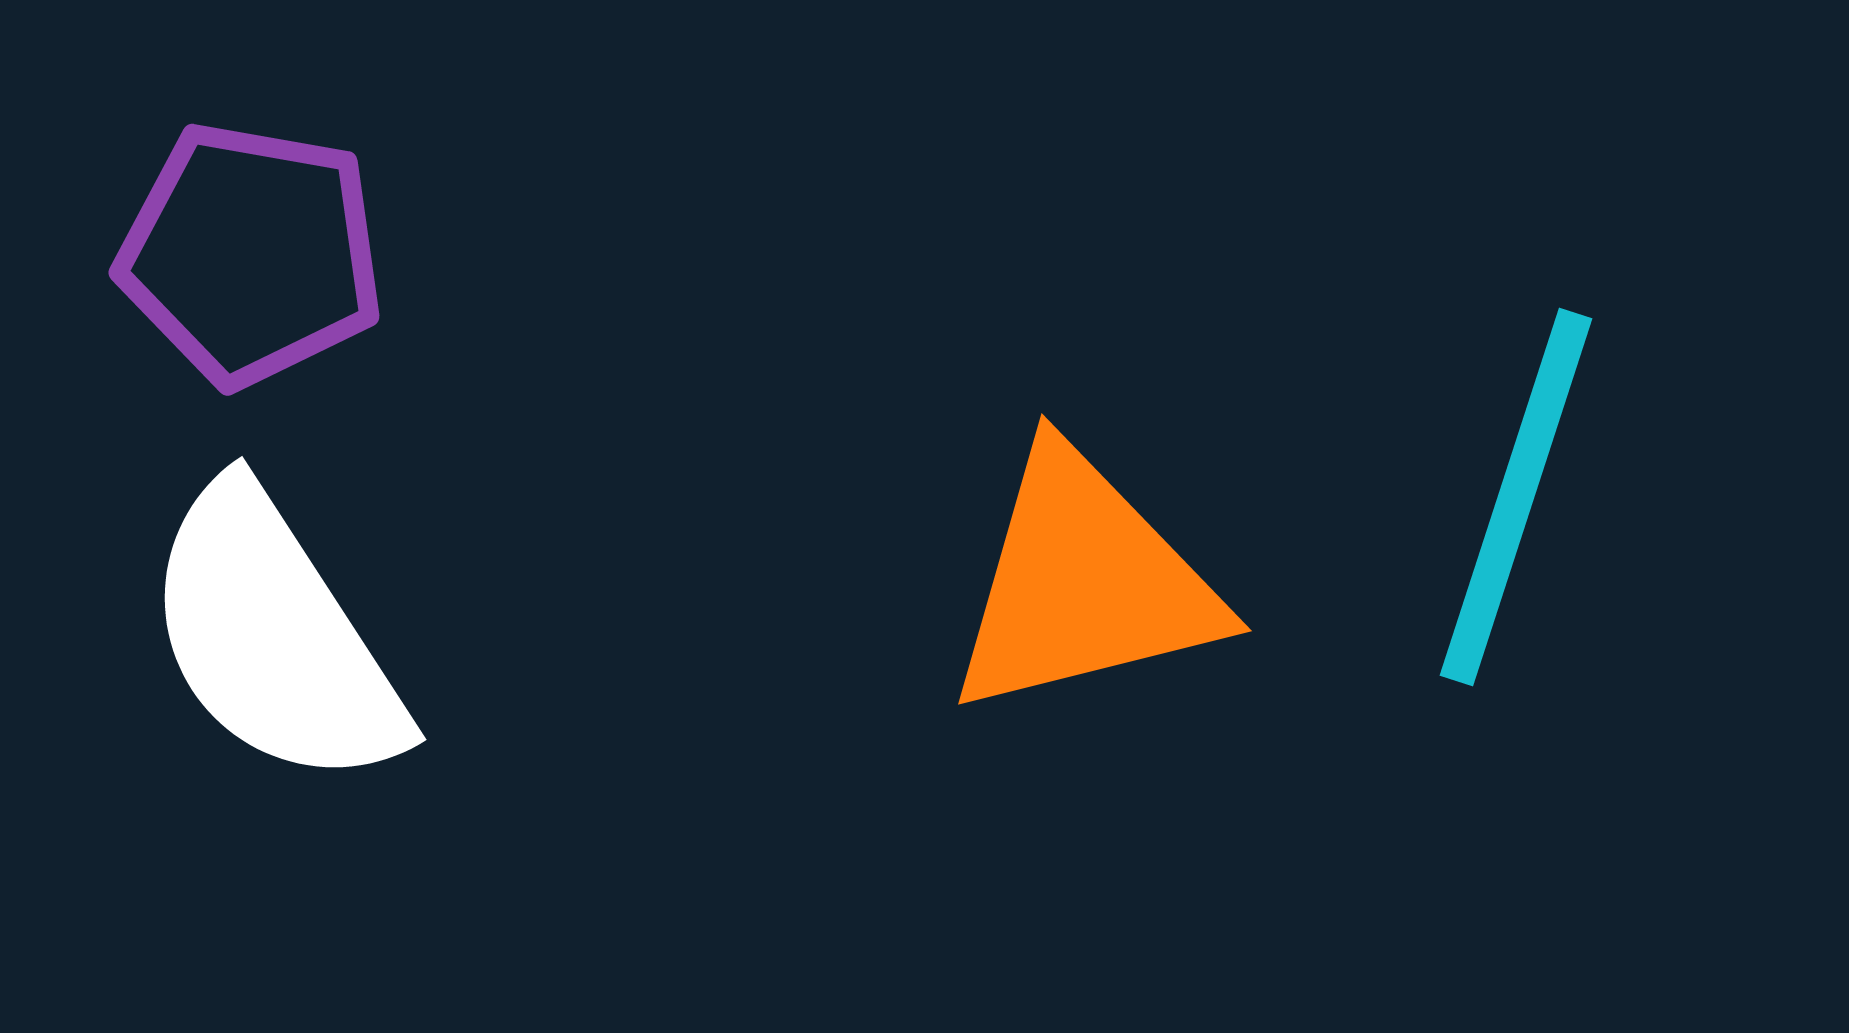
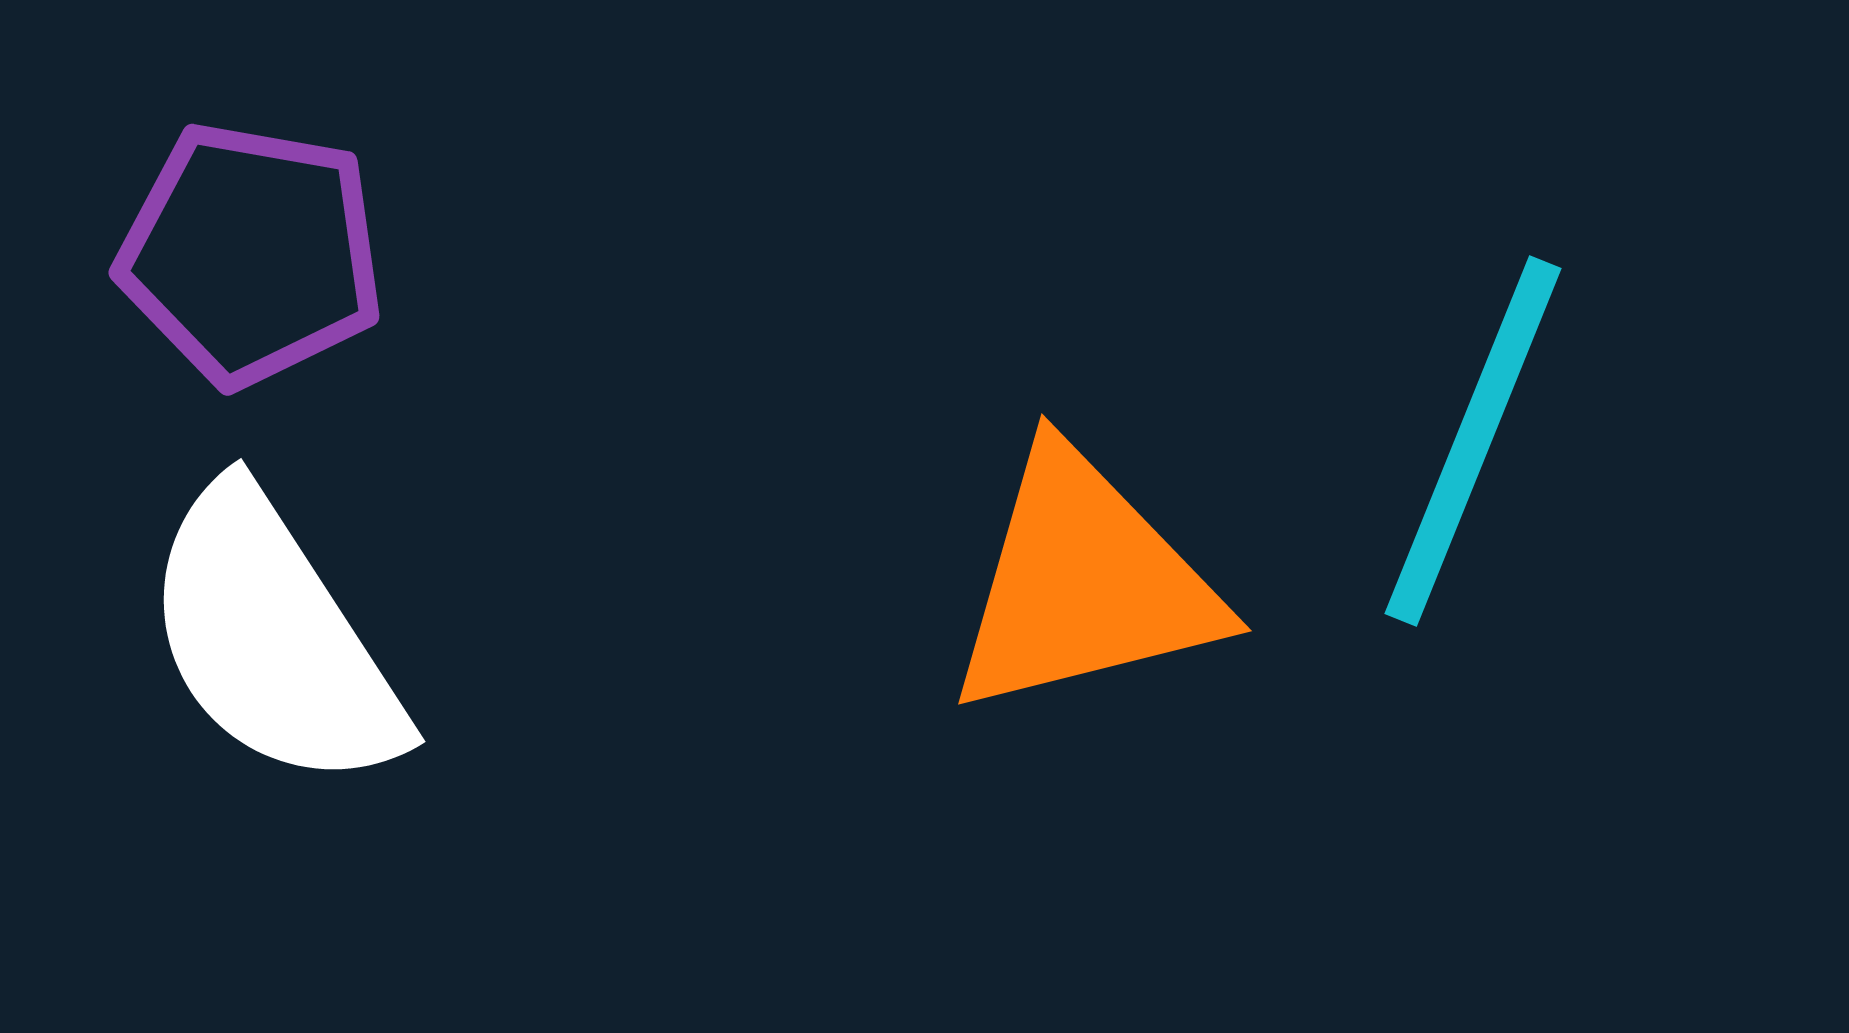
cyan line: moved 43 px left, 56 px up; rotated 4 degrees clockwise
white semicircle: moved 1 px left, 2 px down
